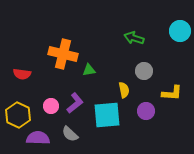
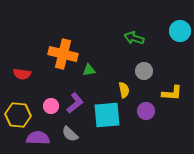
yellow hexagon: rotated 20 degrees counterclockwise
